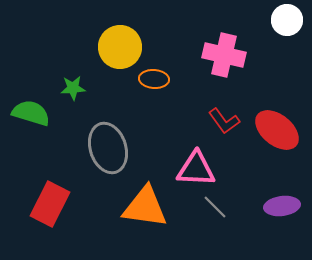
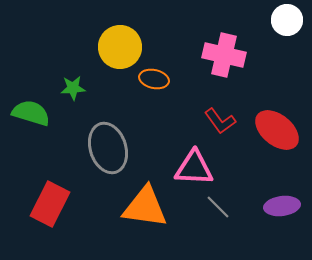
orange ellipse: rotated 8 degrees clockwise
red L-shape: moved 4 px left
pink triangle: moved 2 px left, 1 px up
gray line: moved 3 px right
